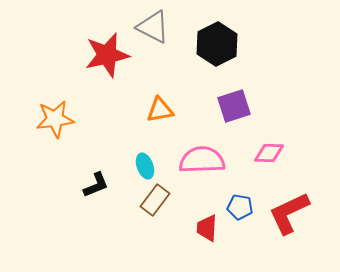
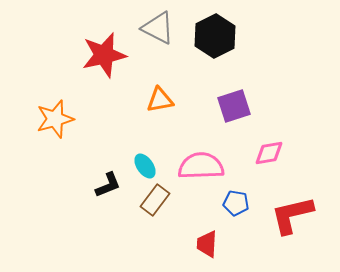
gray triangle: moved 5 px right, 1 px down
black hexagon: moved 2 px left, 8 px up
red star: moved 3 px left
orange triangle: moved 10 px up
orange star: rotated 9 degrees counterclockwise
pink diamond: rotated 12 degrees counterclockwise
pink semicircle: moved 1 px left, 6 px down
cyan ellipse: rotated 15 degrees counterclockwise
black L-shape: moved 12 px right
blue pentagon: moved 4 px left, 4 px up
red L-shape: moved 3 px right, 2 px down; rotated 12 degrees clockwise
red trapezoid: moved 16 px down
